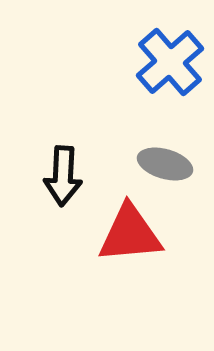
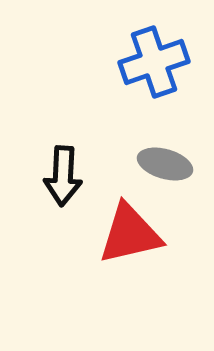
blue cross: moved 16 px left; rotated 22 degrees clockwise
red triangle: rotated 8 degrees counterclockwise
